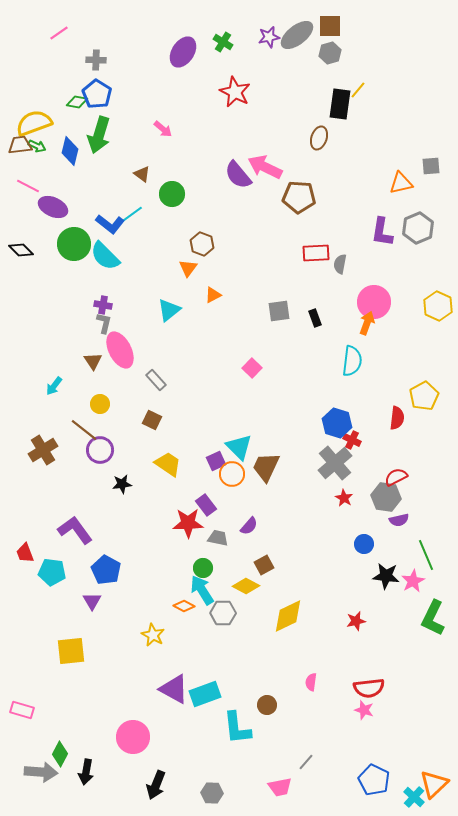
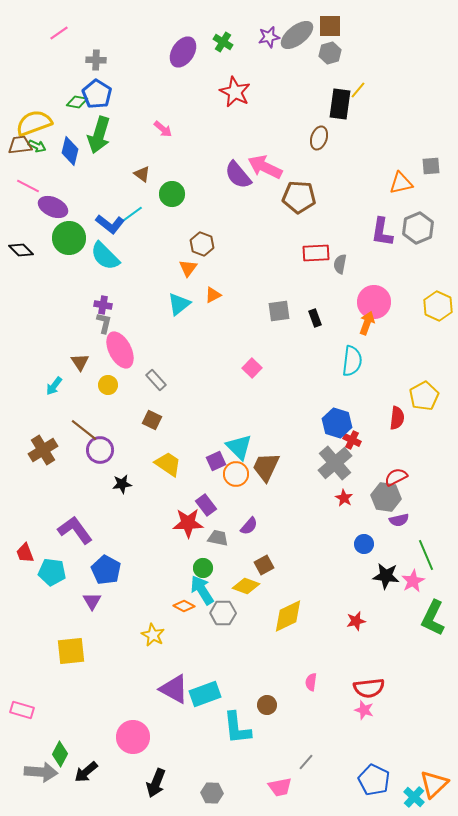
green circle at (74, 244): moved 5 px left, 6 px up
cyan triangle at (169, 310): moved 10 px right, 6 px up
brown triangle at (93, 361): moved 13 px left, 1 px down
yellow circle at (100, 404): moved 8 px right, 19 px up
orange circle at (232, 474): moved 4 px right
yellow diamond at (246, 586): rotated 8 degrees counterclockwise
black arrow at (86, 772): rotated 40 degrees clockwise
black arrow at (156, 785): moved 2 px up
